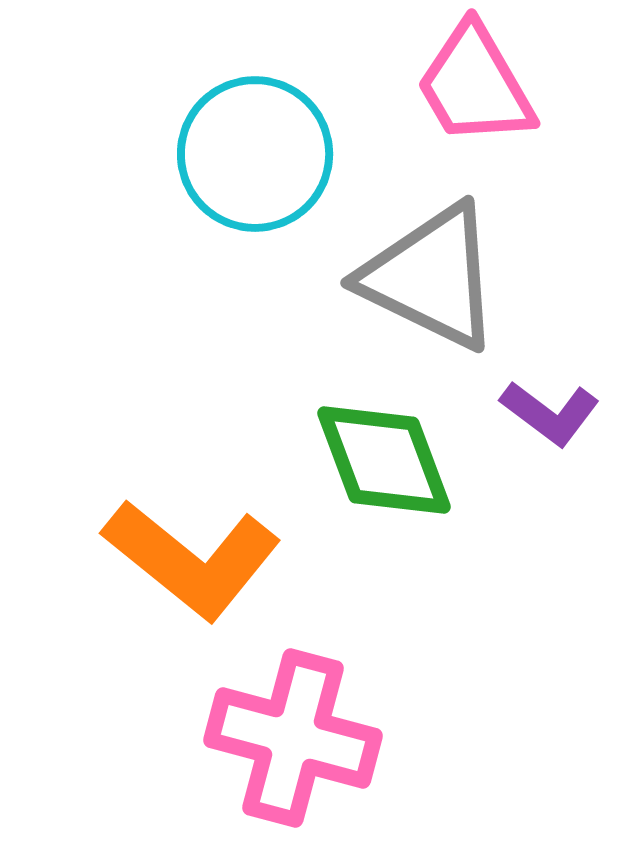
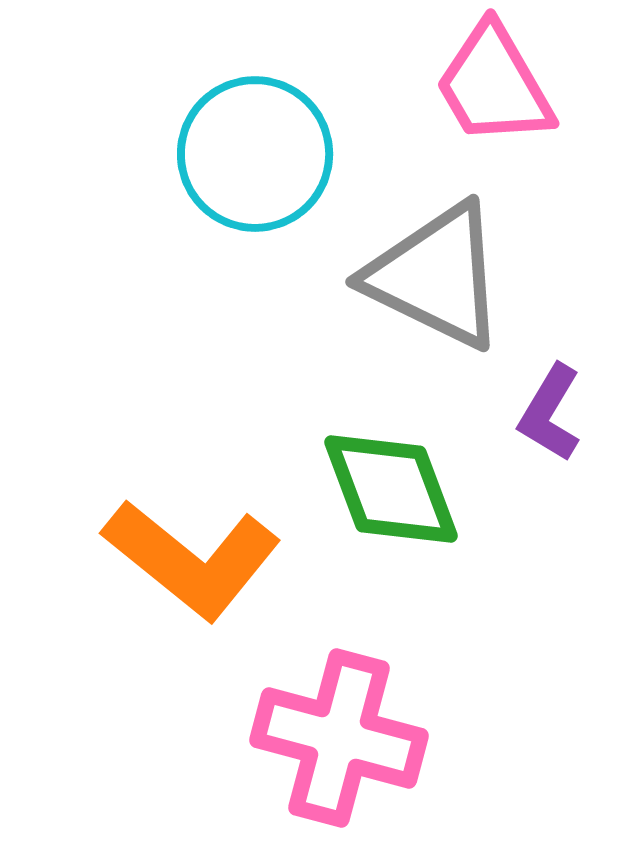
pink trapezoid: moved 19 px right
gray triangle: moved 5 px right, 1 px up
purple L-shape: rotated 84 degrees clockwise
green diamond: moved 7 px right, 29 px down
pink cross: moved 46 px right
